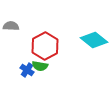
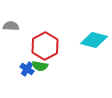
cyan diamond: rotated 24 degrees counterclockwise
blue cross: moved 1 px up
